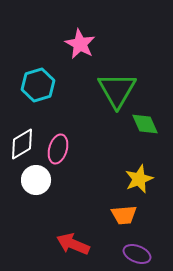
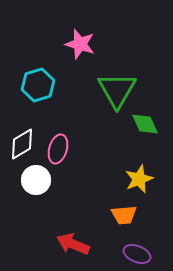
pink star: rotated 12 degrees counterclockwise
